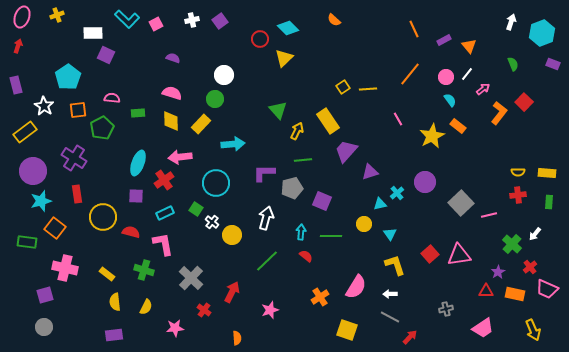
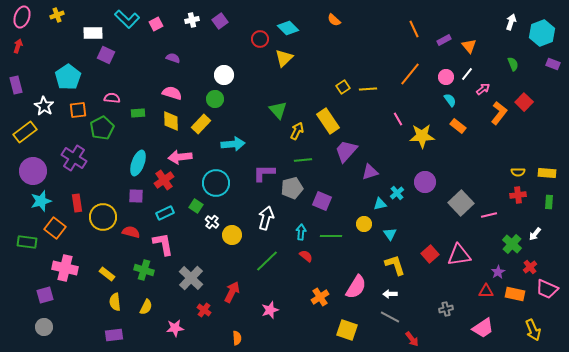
yellow star at (432, 136): moved 10 px left; rotated 25 degrees clockwise
red rectangle at (77, 194): moved 9 px down
green square at (196, 209): moved 3 px up
red arrow at (410, 337): moved 2 px right, 2 px down; rotated 98 degrees clockwise
